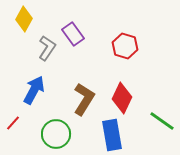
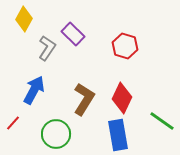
purple rectangle: rotated 10 degrees counterclockwise
blue rectangle: moved 6 px right
